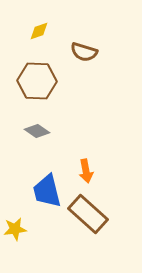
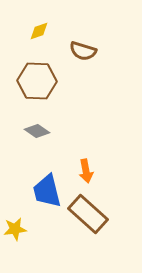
brown semicircle: moved 1 px left, 1 px up
